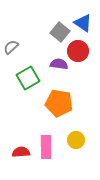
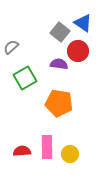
green square: moved 3 px left
yellow circle: moved 6 px left, 14 px down
pink rectangle: moved 1 px right
red semicircle: moved 1 px right, 1 px up
